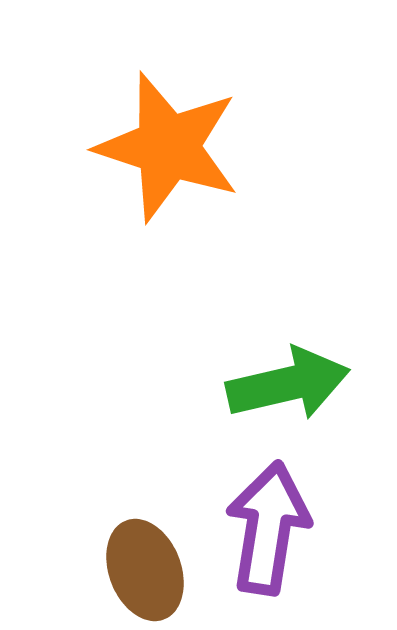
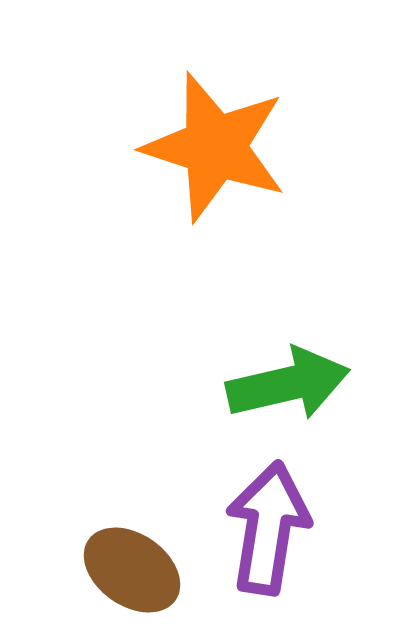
orange star: moved 47 px right
brown ellipse: moved 13 px left; rotated 34 degrees counterclockwise
